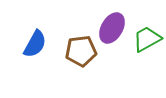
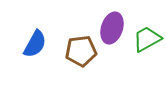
purple ellipse: rotated 12 degrees counterclockwise
